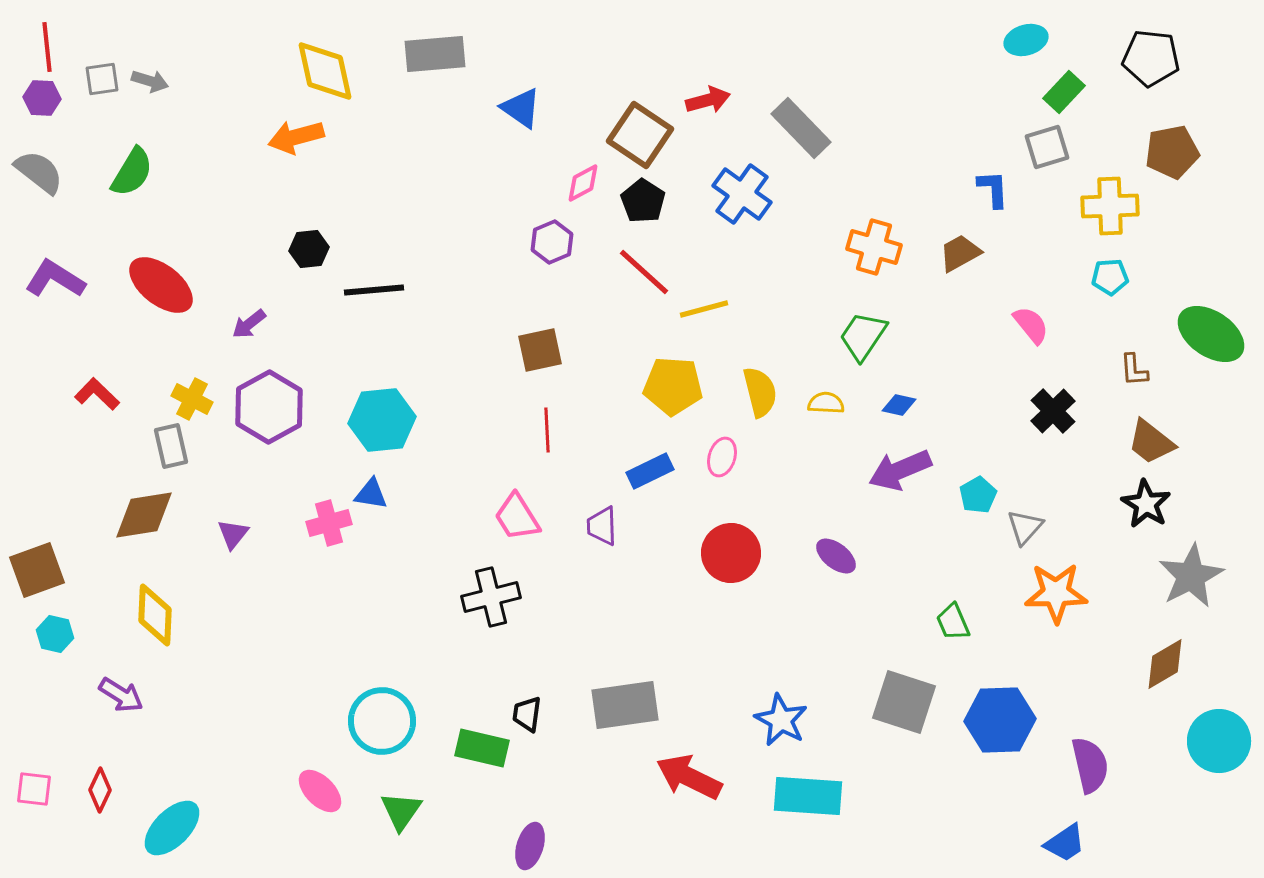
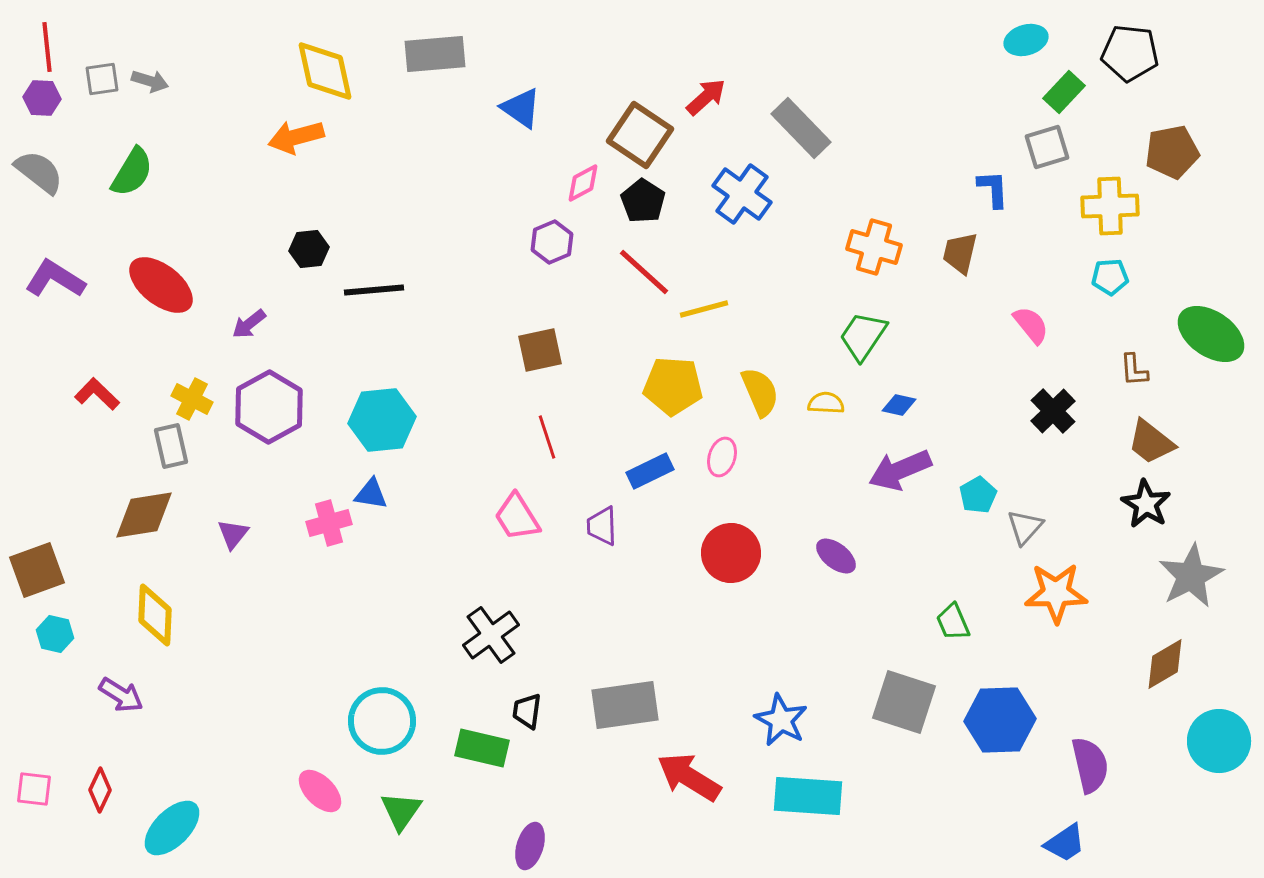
black pentagon at (1151, 58): moved 21 px left, 5 px up
red arrow at (708, 100): moved 2 px left, 3 px up; rotated 27 degrees counterclockwise
brown trapezoid at (960, 253): rotated 48 degrees counterclockwise
yellow semicircle at (760, 392): rotated 9 degrees counterclockwise
red line at (547, 430): moved 7 px down; rotated 15 degrees counterclockwise
black cross at (491, 597): moved 38 px down; rotated 22 degrees counterclockwise
black trapezoid at (527, 714): moved 3 px up
red arrow at (689, 777): rotated 6 degrees clockwise
